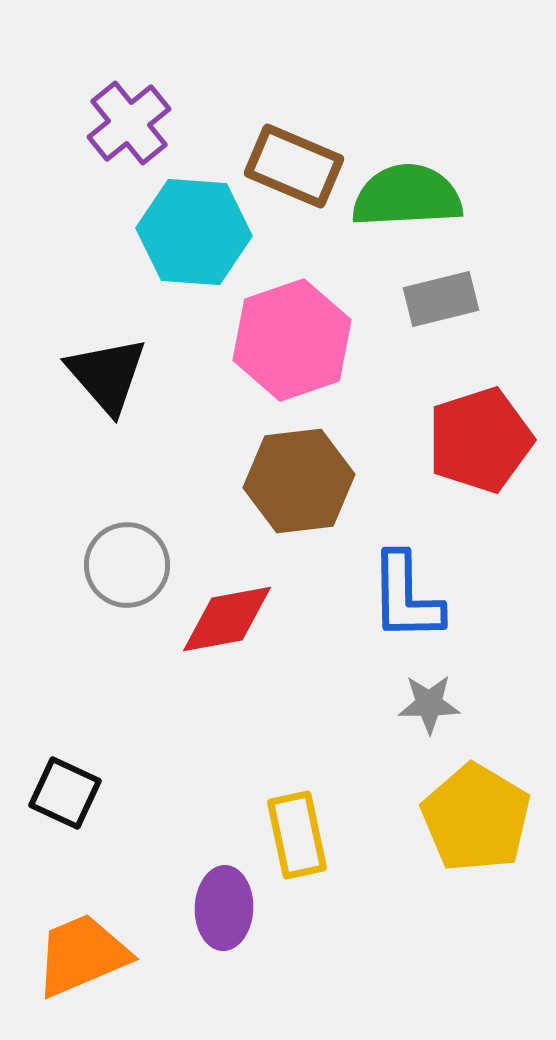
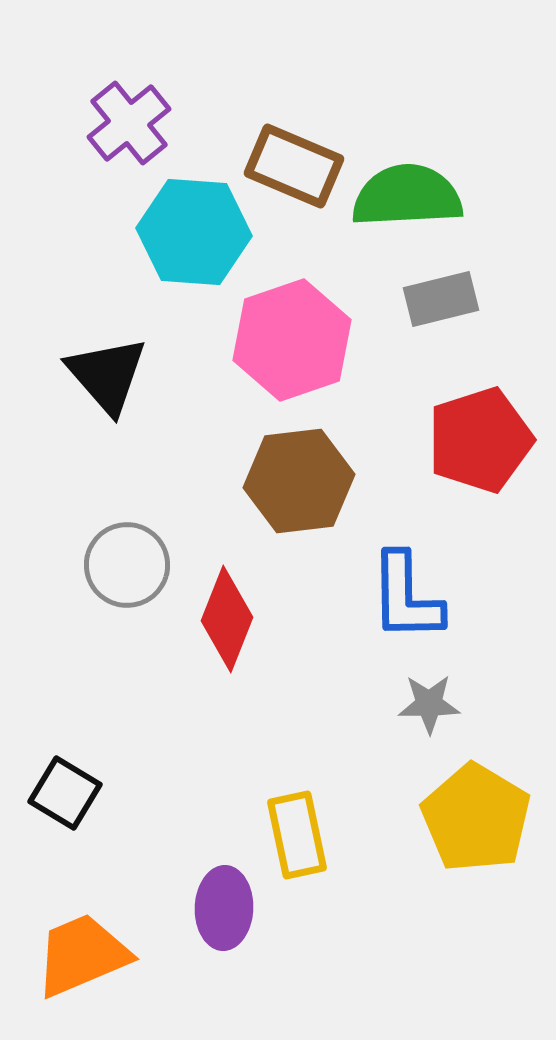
red diamond: rotated 58 degrees counterclockwise
black square: rotated 6 degrees clockwise
